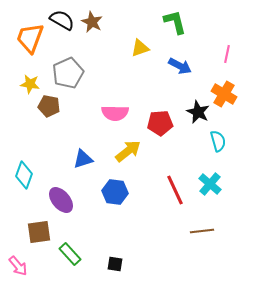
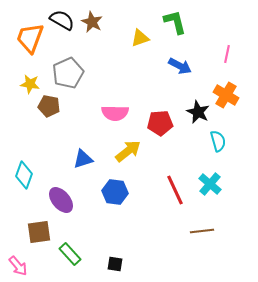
yellow triangle: moved 10 px up
orange cross: moved 2 px right, 1 px down
